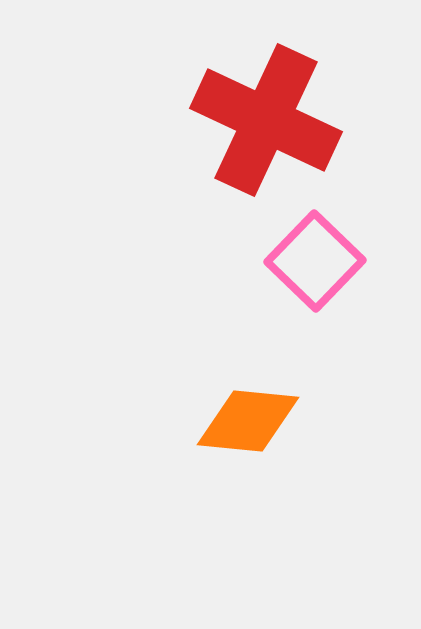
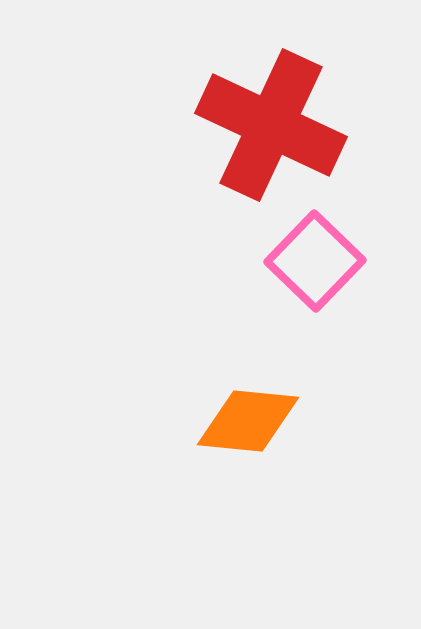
red cross: moved 5 px right, 5 px down
